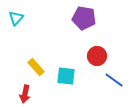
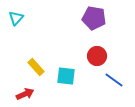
purple pentagon: moved 10 px right
red arrow: rotated 126 degrees counterclockwise
